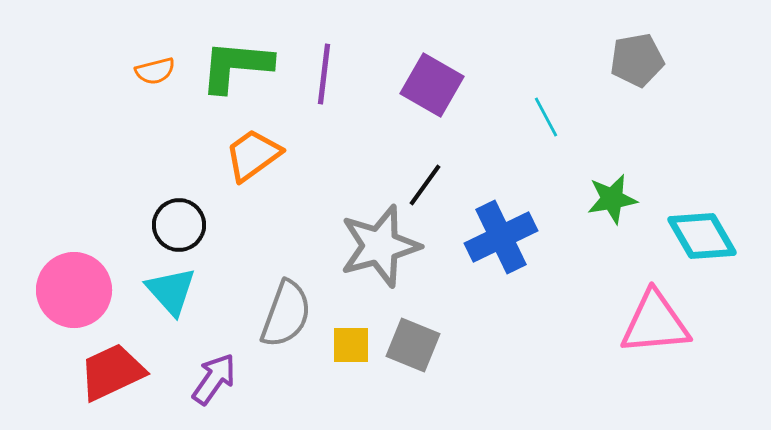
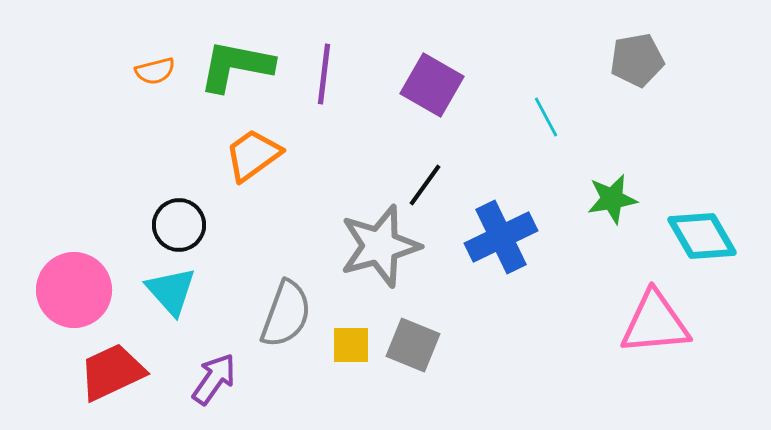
green L-shape: rotated 6 degrees clockwise
